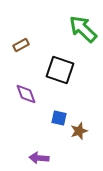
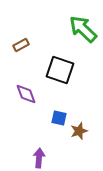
purple arrow: rotated 90 degrees clockwise
